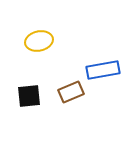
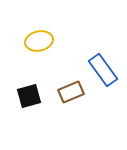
blue rectangle: rotated 64 degrees clockwise
black square: rotated 10 degrees counterclockwise
